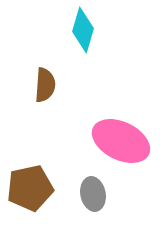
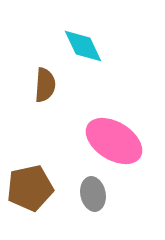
cyan diamond: moved 16 px down; rotated 42 degrees counterclockwise
pink ellipse: moved 7 px left; rotated 6 degrees clockwise
